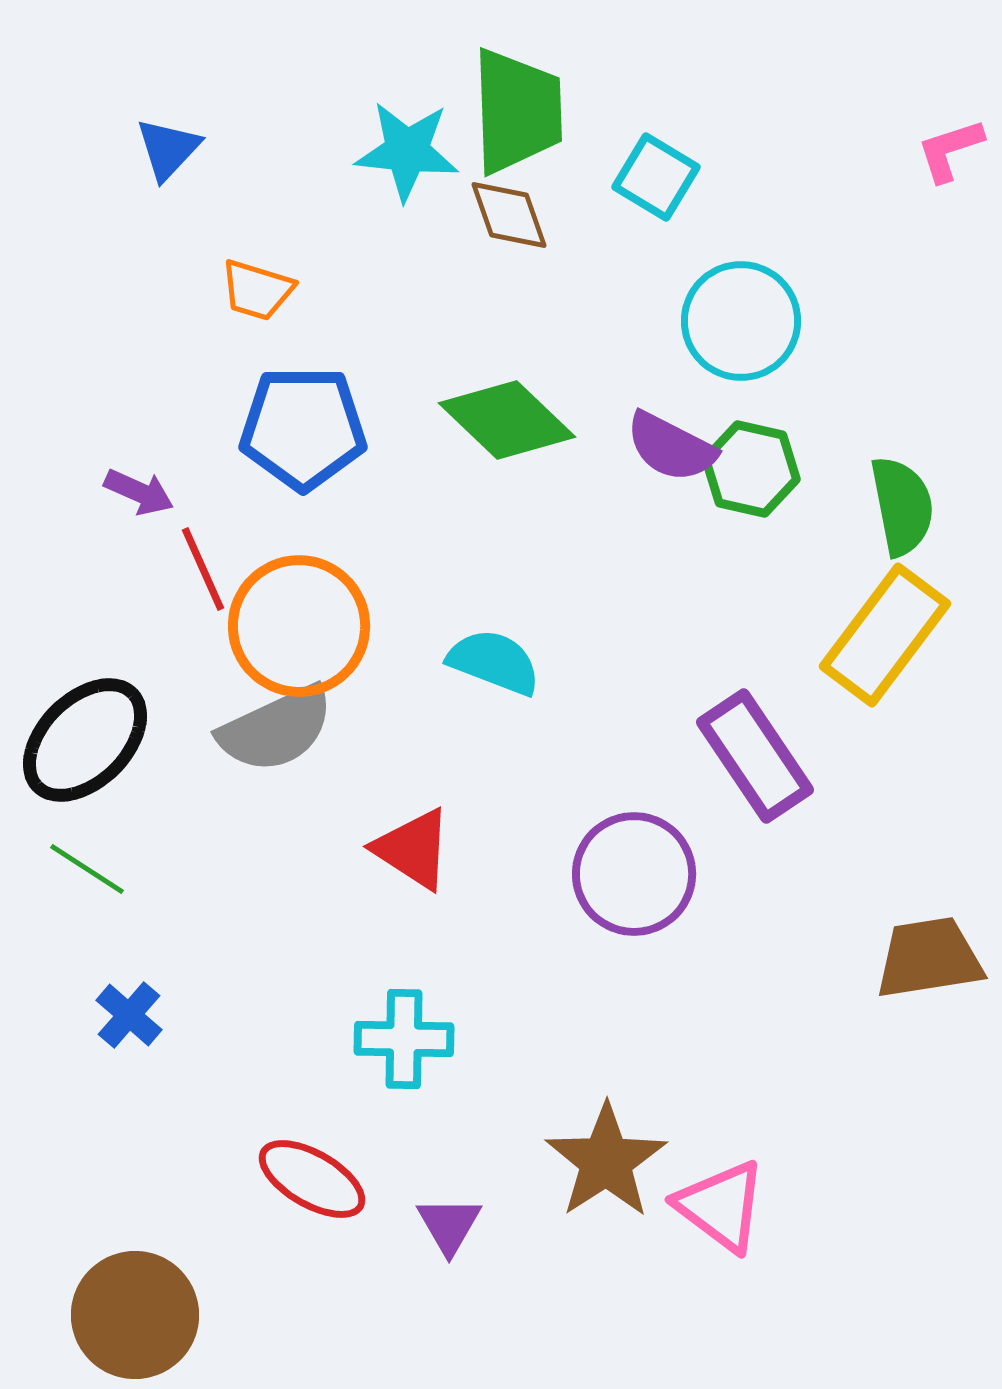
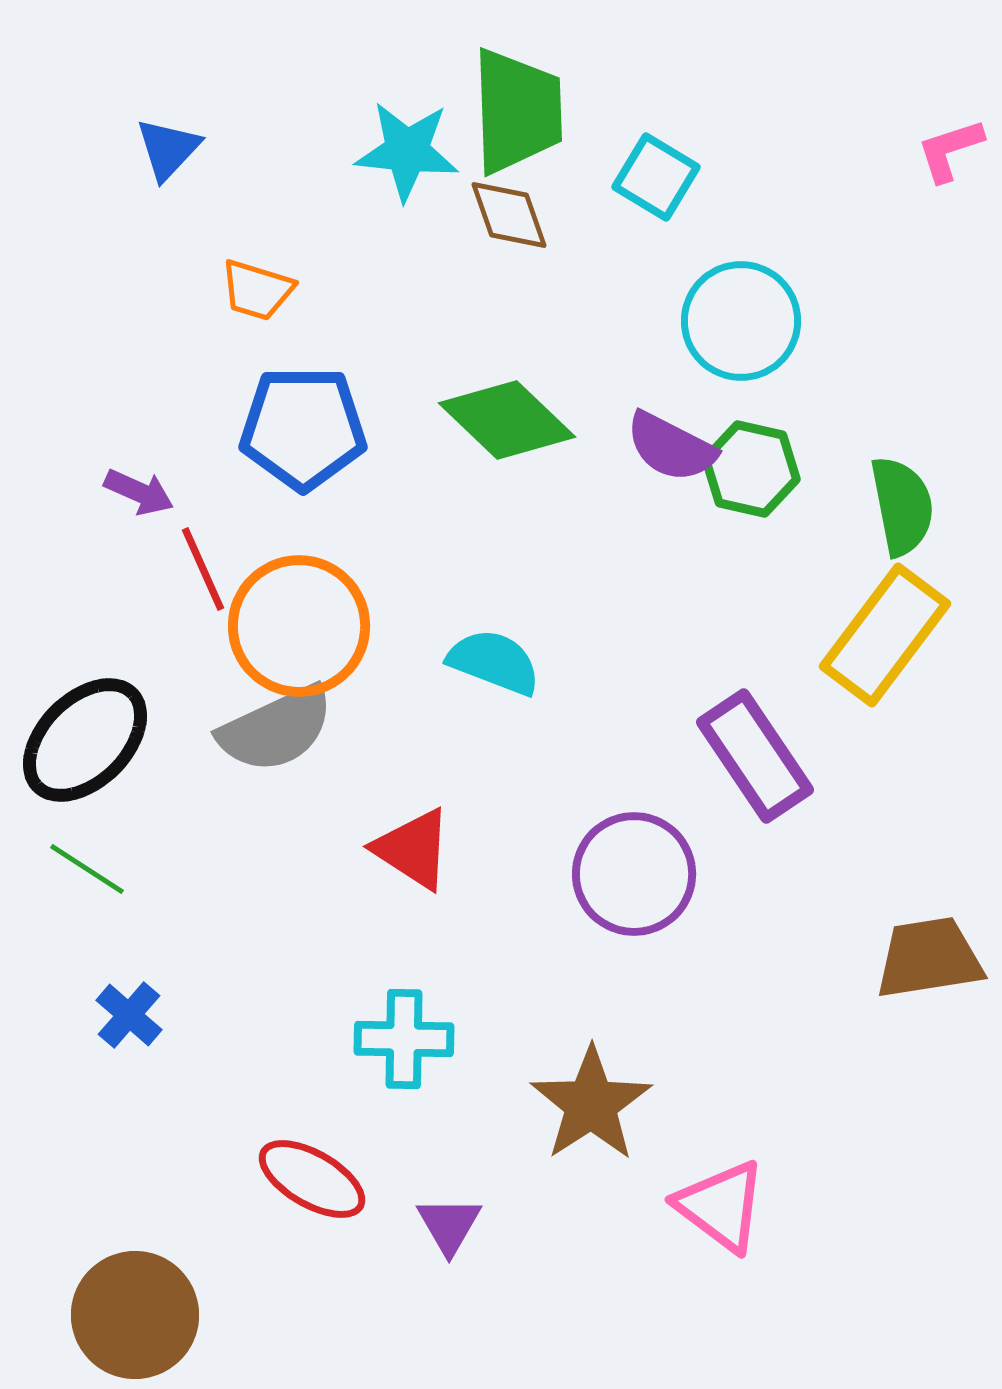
brown star: moved 15 px left, 57 px up
